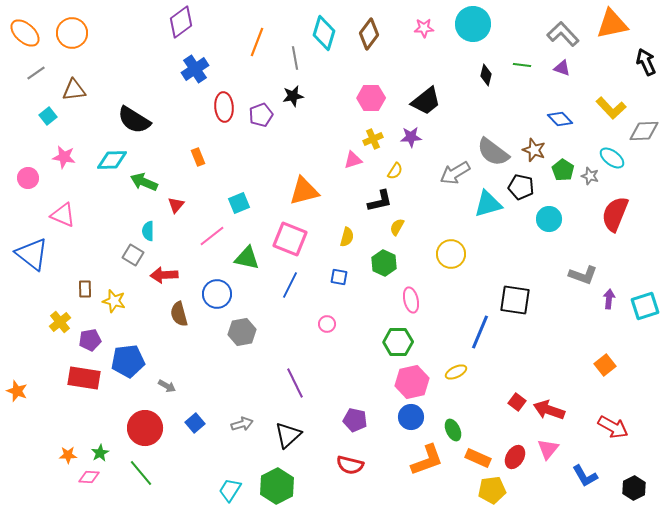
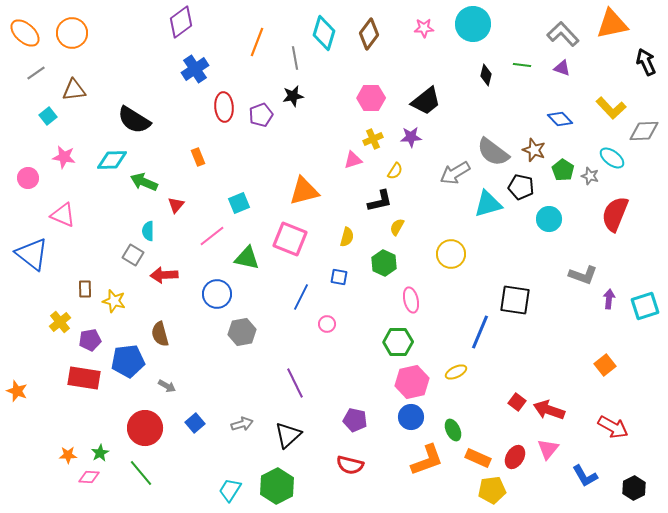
blue line at (290, 285): moved 11 px right, 12 px down
brown semicircle at (179, 314): moved 19 px left, 20 px down
